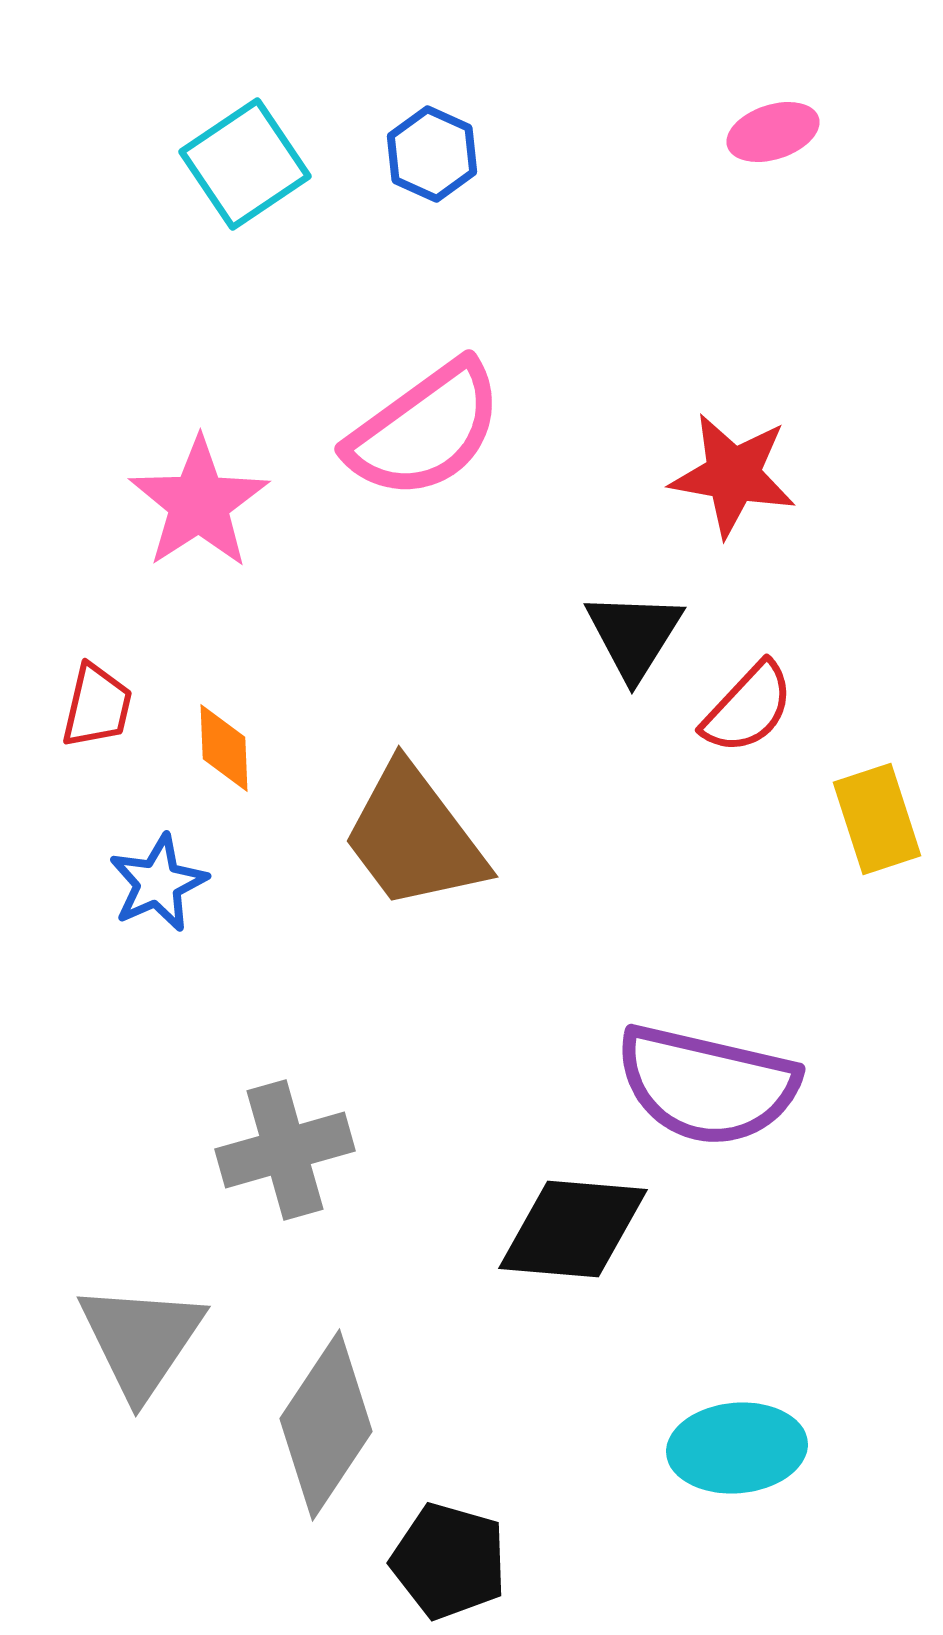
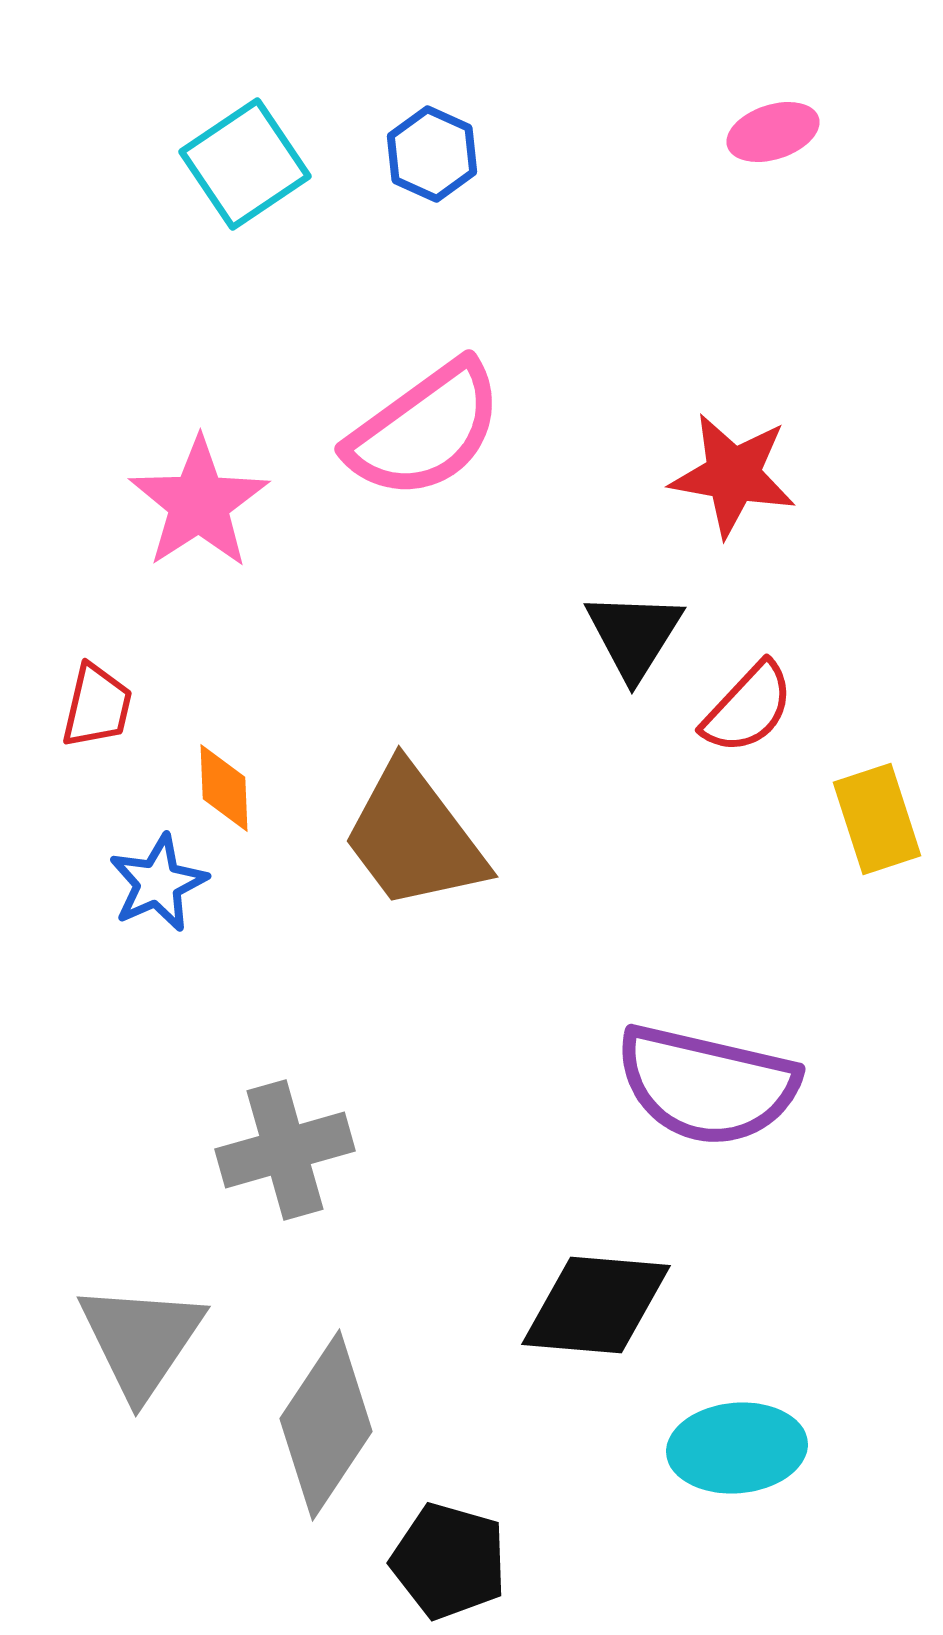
orange diamond: moved 40 px down
black diamond: moved 23 px right, 76 px down
